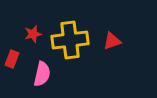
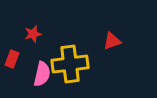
yellow cross: moved 24 px down
